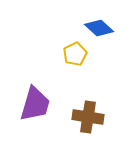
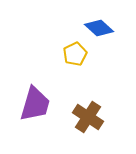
brown cross: rotated 24 degrees clockwise
